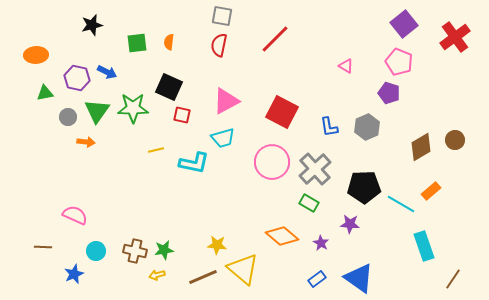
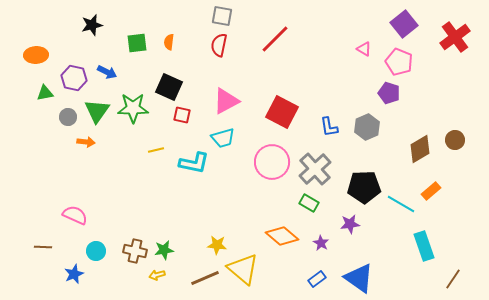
pink triangle at (346, 66): moved 18 px right, 17 px up
purple hexagon at (77, 78): moved 3 px left
brown diamond at (421, 147): moved 1 px left, 2 px down
purple star at (350, 224): rotated 12 degrees counterclockwise
brown line at (203, 277): moved 2 px right, 1 px down
